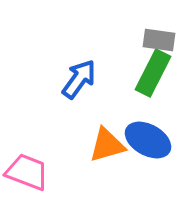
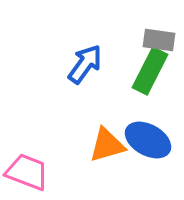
green rectangle: moved 3 px left, 2 px up
blue arrow: moved 6 px right, 15 px up
